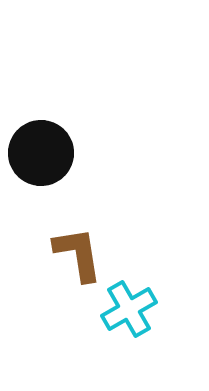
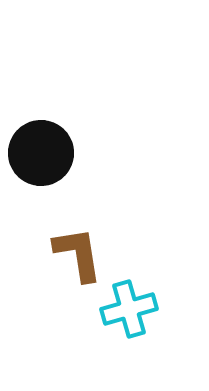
cyan cross: rotated 14 degrees clockwise
